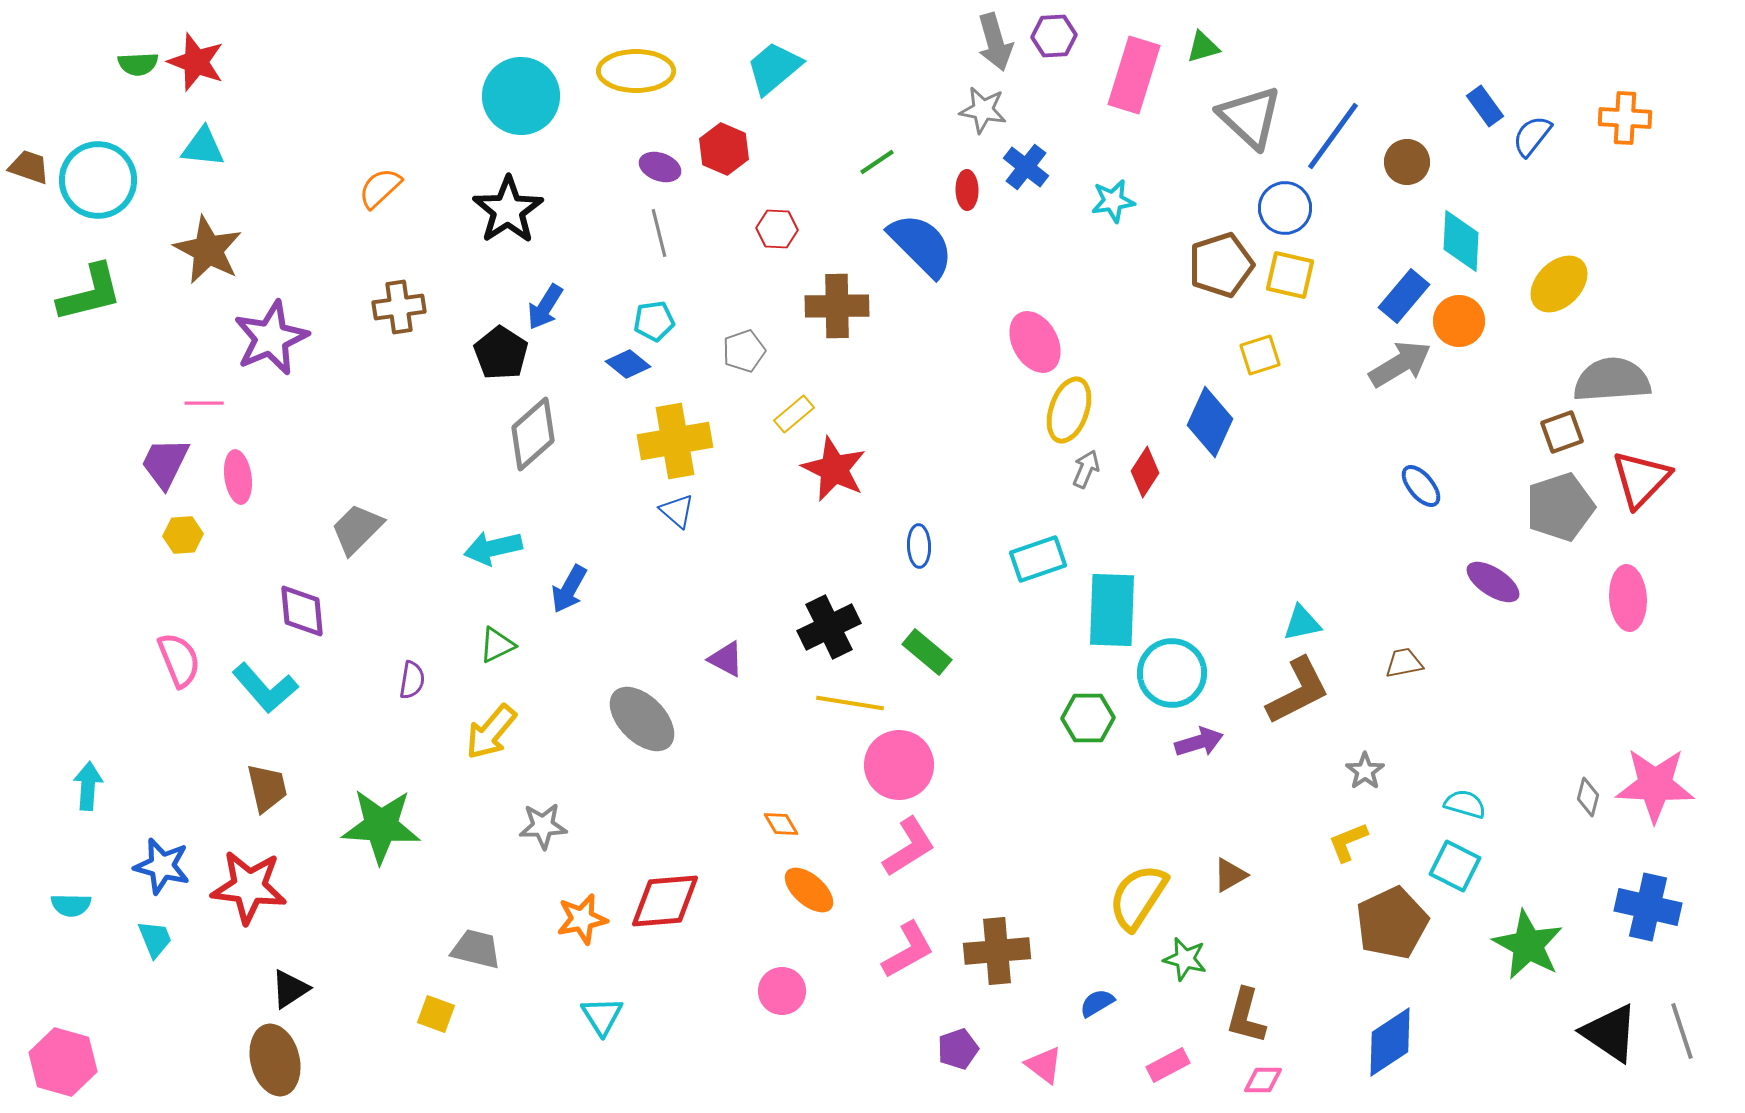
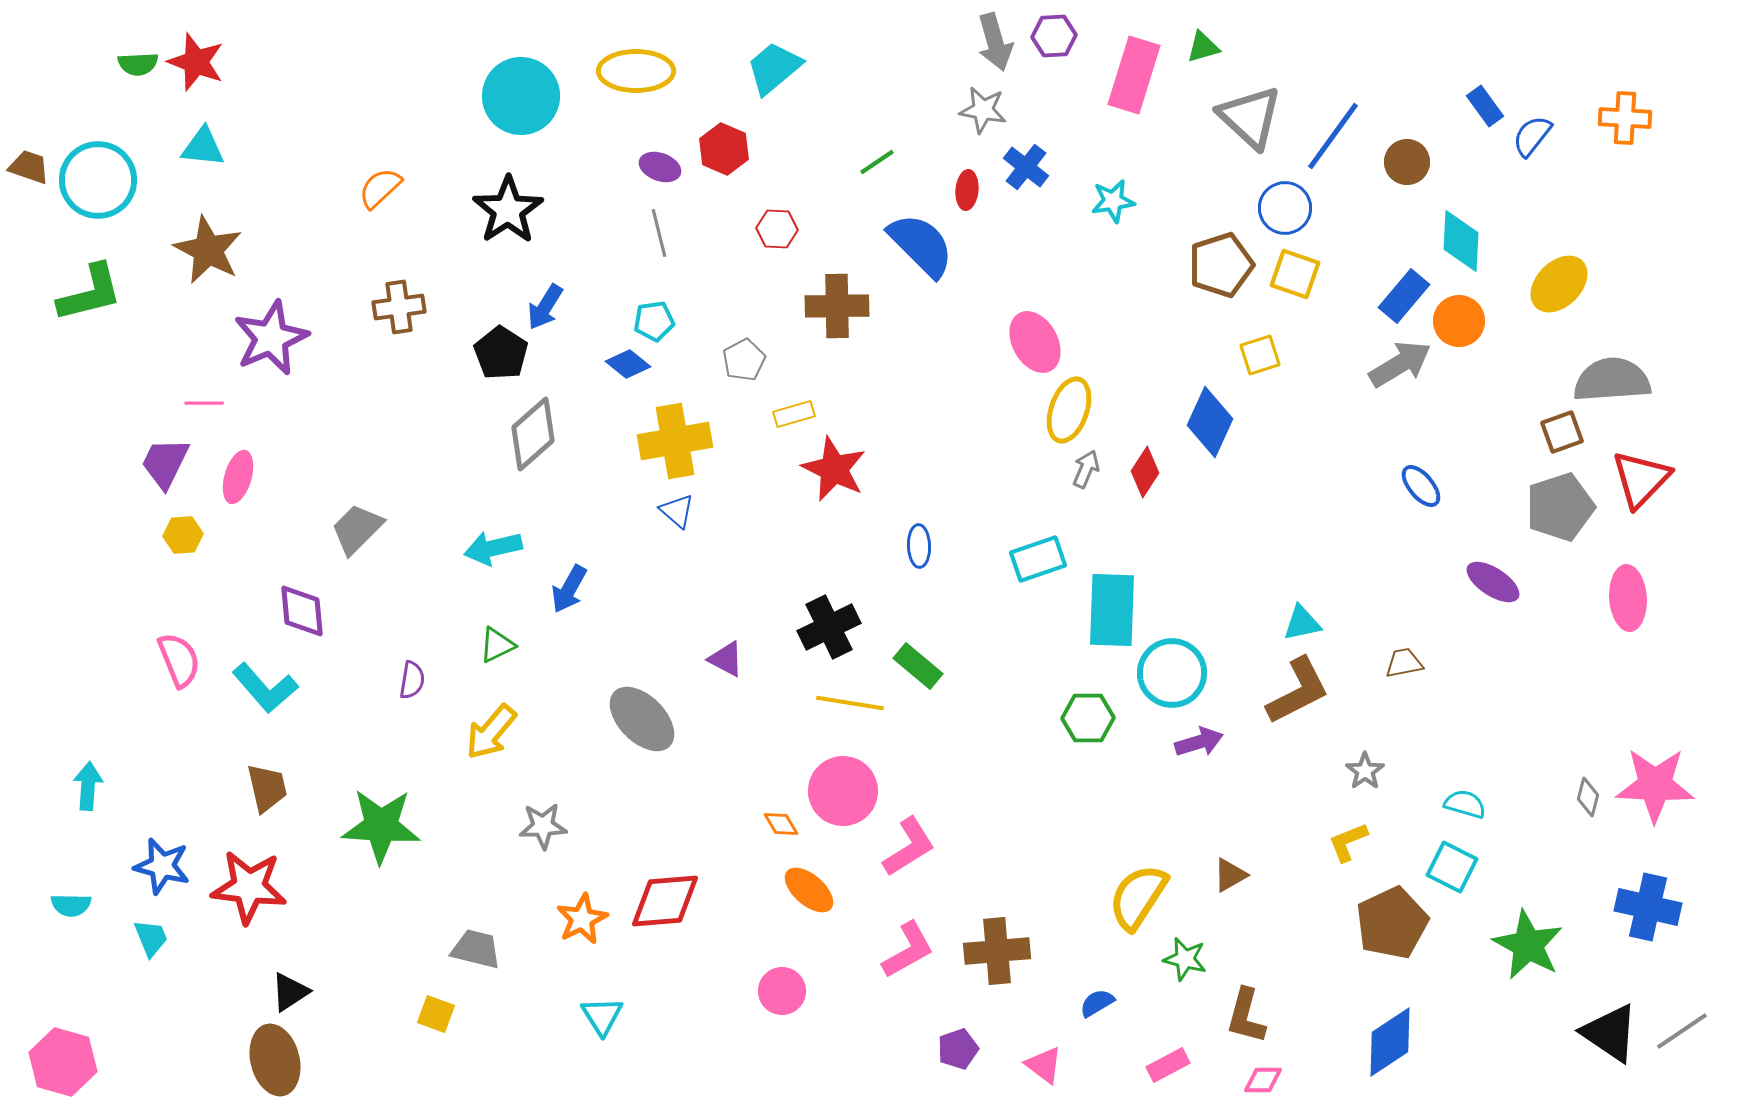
red ellipse at (967, 190): rotated 6 degrees clockwise
yellow square at (1290, 275): moved 5 px right, 1 px up; rotated 6 degrees clockwise
gray pentagon at (744, 351): moved 9 px down; rotated 9 degrees counterclockwise
yellow rectangle at (794, 414): rotated 24 degrees clockwise
pink ellipse at (238, 477): rotated 24 degrees clockwise
green rectangle at (927, 652): moved 9 px left, 14 px down
pink circle at (899, 765): moved 56 px left, 26 px down
cyan square at (1455, 866): moved 3 px left, 1 px down
orange star at (582, 919): rotated 15 degrees counterclockwise
cyan trapezoid at (155, 939): moved 4 px left, 1 px up
black triangle at (290, 989): moved 3 px down
gray line at (1682, 1031): rotated 74 degrees clockwise
